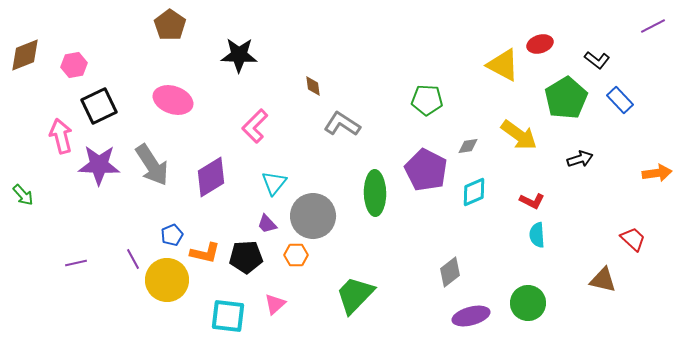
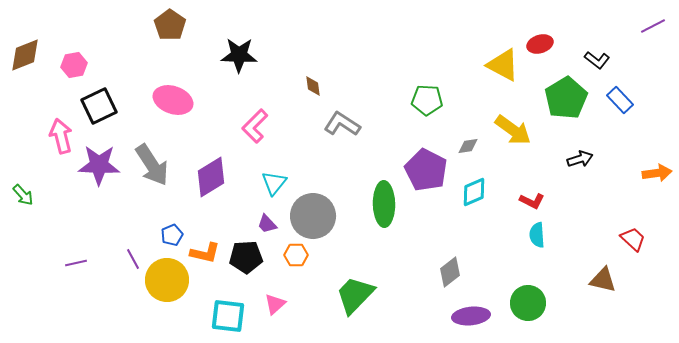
yellow arrow at (519, 135): moved 6 px left, 5 px up
green ellipse at (375, 193): moved 9 px right, 11 px down
purple ellipse at (471, 316): rotated 9 degrees clockwise
